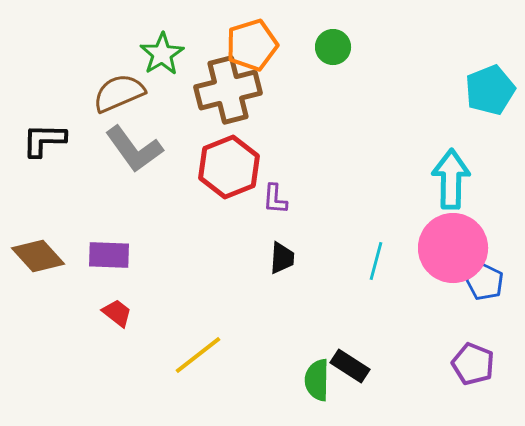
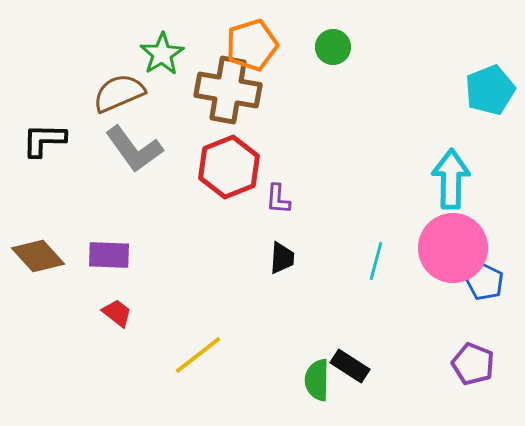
brown cross: rotated 24 degrees clockwise
purple L-shape: moved 3 px right
